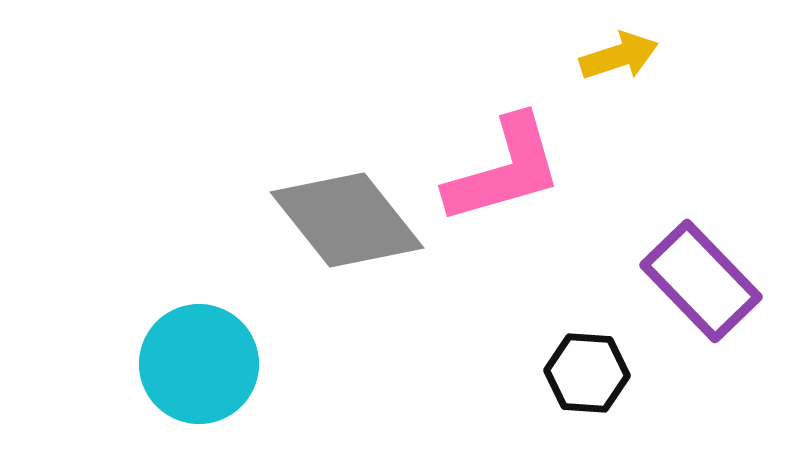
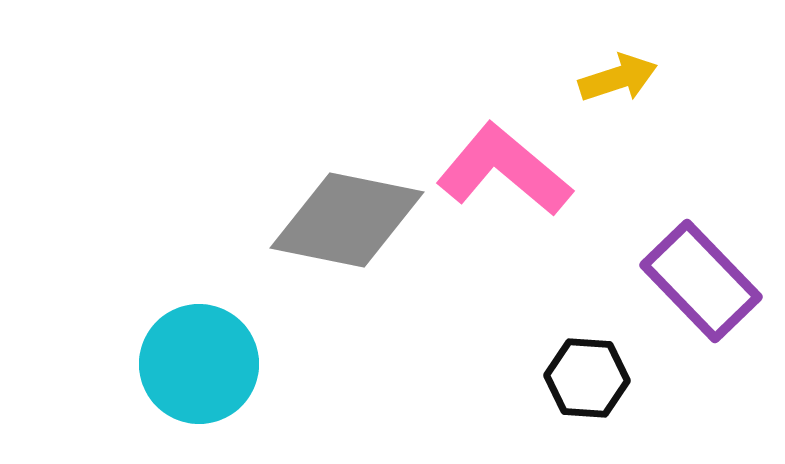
yellow arrow: moved 1 px left, 22 px down
pink L-shape: rotated 124 degrees counterclockwise
gray diamond: rotated 40 degrees counterclockwise
black hexagon: moved 5 px down
